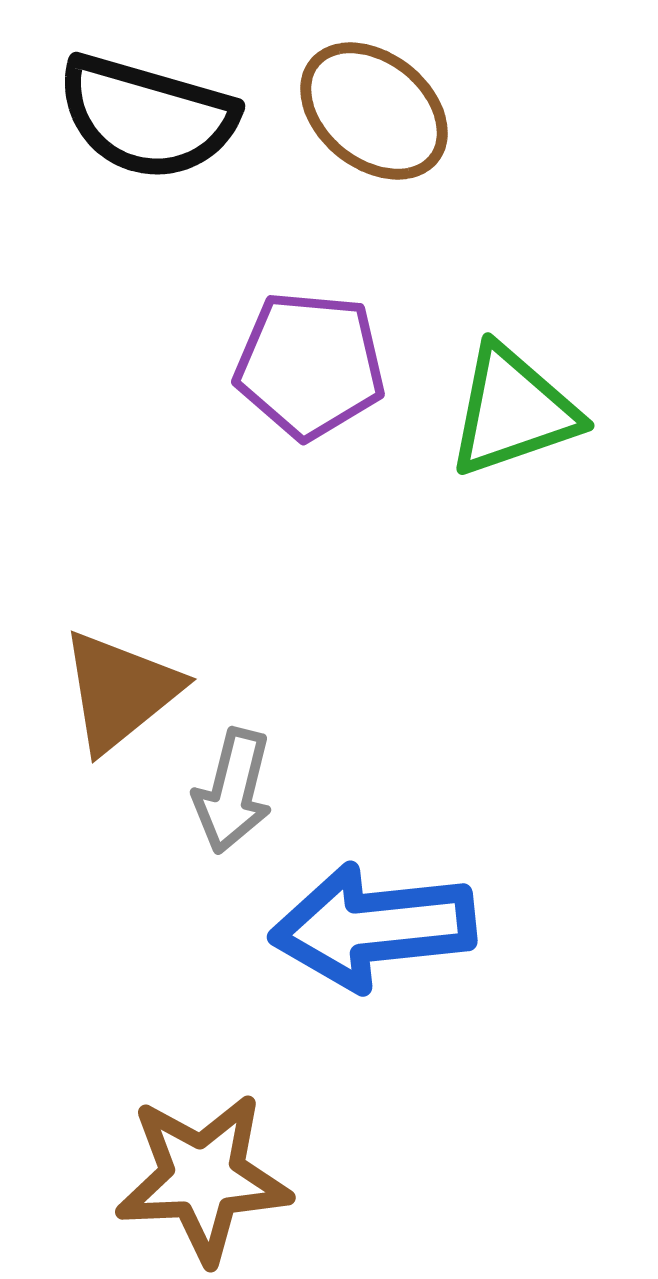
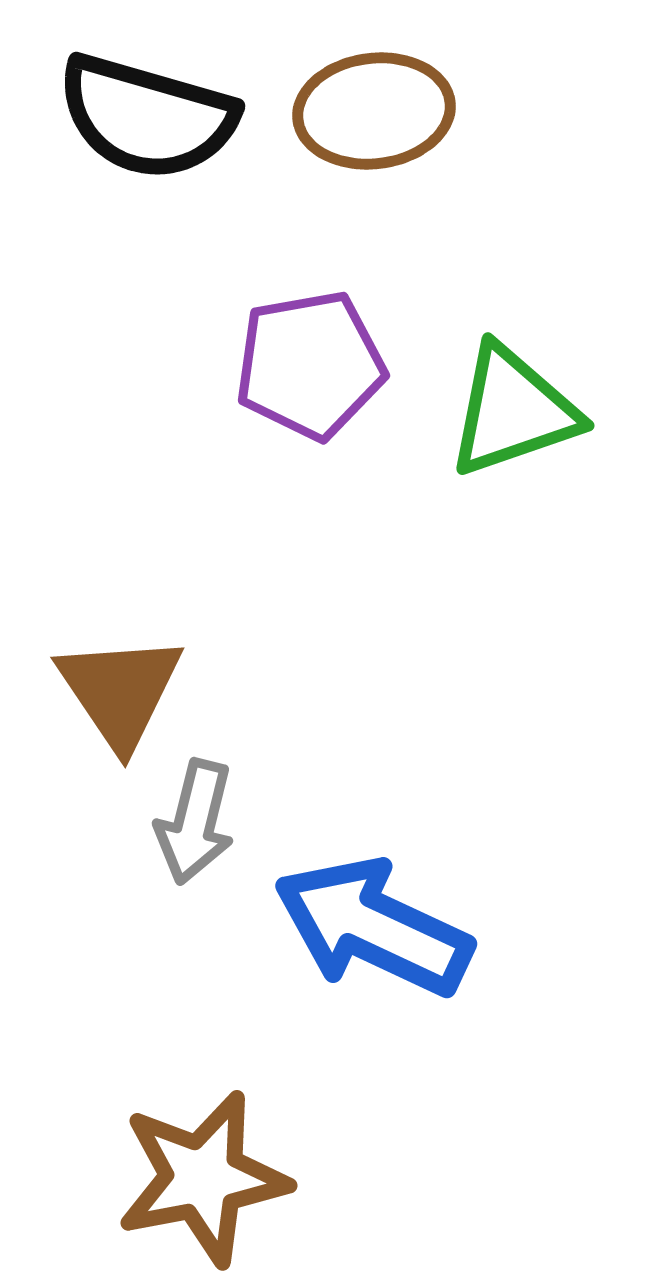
brown ellipse: rotated 46 degrees counterclockwise
purple pentagon: rotated 15 degrees counterclockwise
brown triangle: rotated 25 degrees counterclockwise
gray arrow: moved 38 px left, 31 px down
blue arrow: rotated 31 degrees clockwise
brown star: rotated 8 degrees counterclockwise
